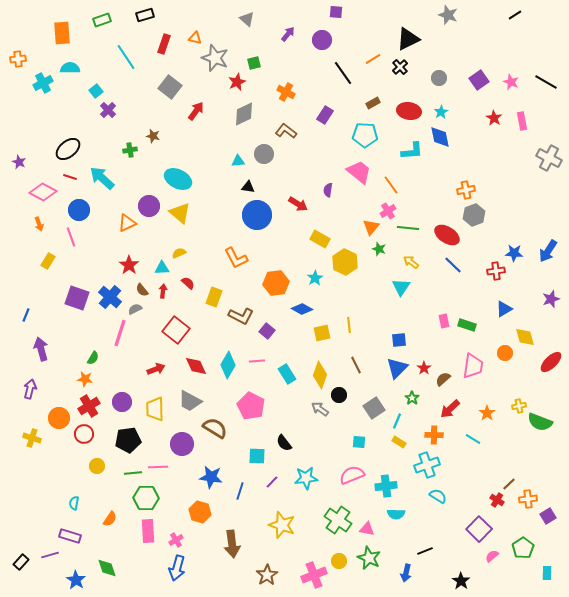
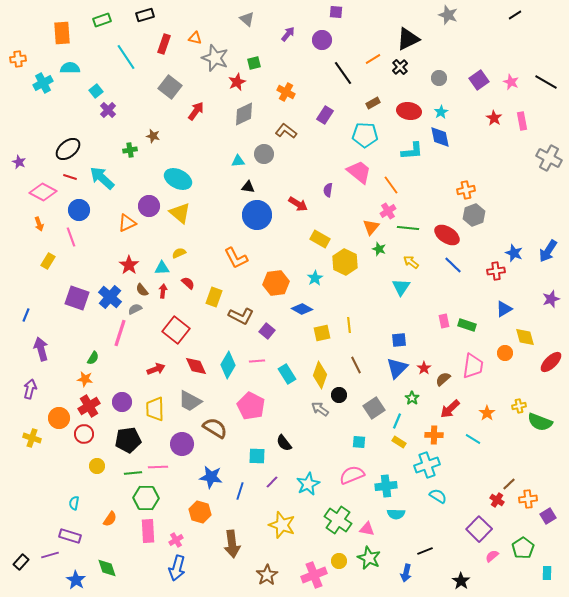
blue star at (514, 253): rotated 18 degrees clockwise
cyan star at (306, 478): moved 2 px right, 6 px down; rotated 20 degrees counterclockwise
